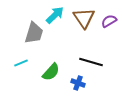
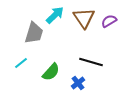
cyan line: rotated 16 degrees counterclockwise
blue cross: rotated 32 degrees clockwise
